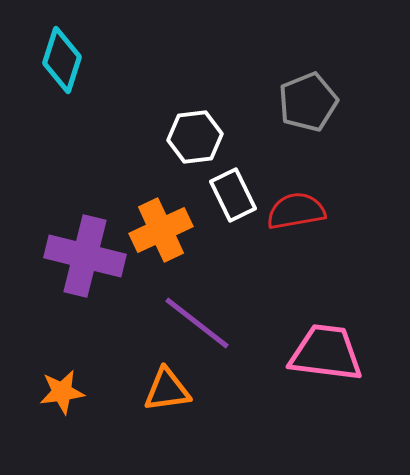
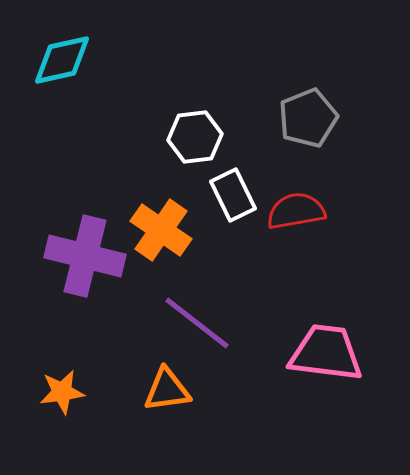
cyan diamond: rotated 60 degrees clockwise
gray pentagon: moved 16 px down
orange cross: rotated 30 degrees counterclockwise
